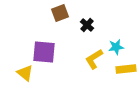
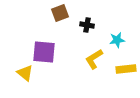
black cross: rotated 32 degrees counterclockwise
cyan star: moved 1 px right, 7 px up
